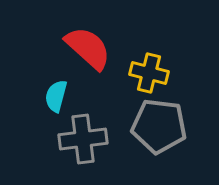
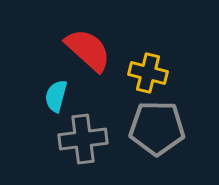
red semicircle: moved 2 px down
yellow cross: moved 1 px left
gray pentagon: moved 2 px left, 2 px down; rotated 6 degrees counterclockwise
